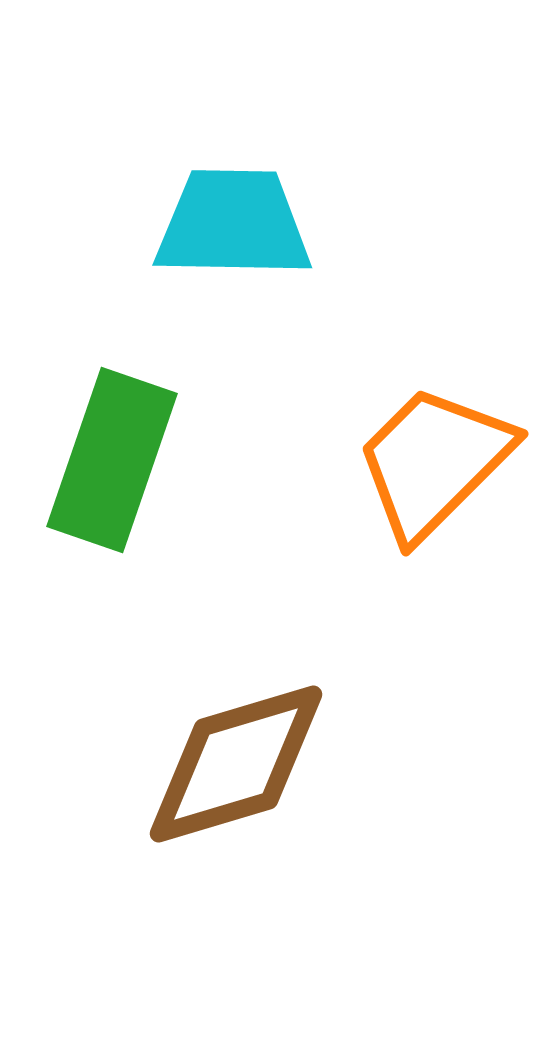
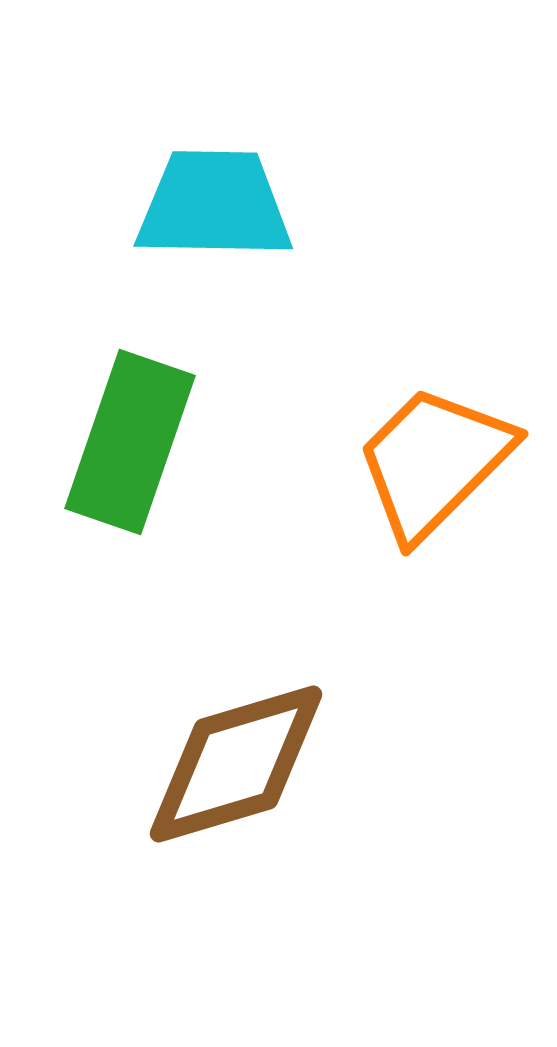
cyan trapezoid: moved 19 px left, 19 px up
green rectangle: moved 18 px right, 18 px up
